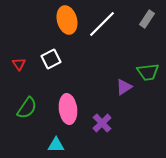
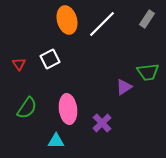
white square: moved 1 px left
cyan triangle: moved 4 px up
